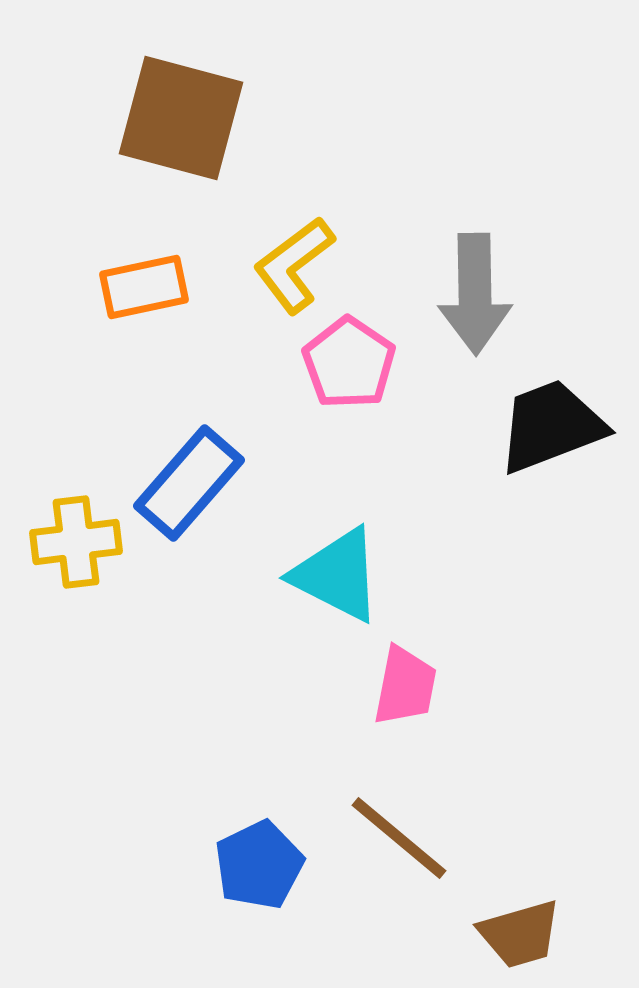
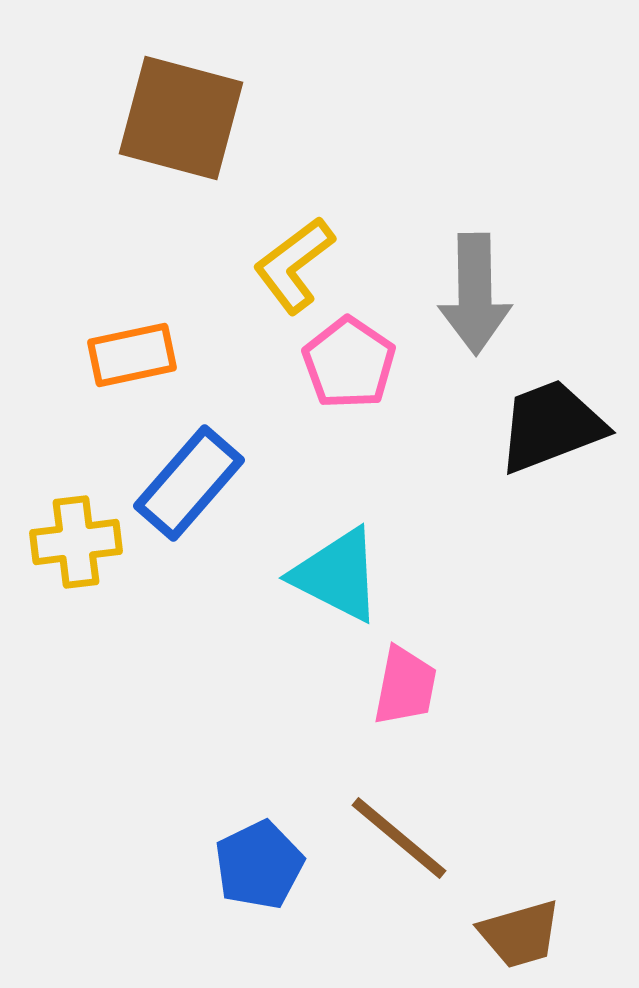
orange rectangle: moved 12 px left, 68 px down
